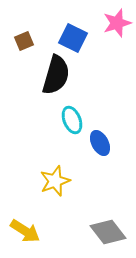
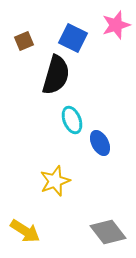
pink star: moved 1 px left, 2 px down
